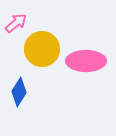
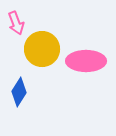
pink arrow: rotated 110 degrees clockwise
